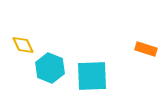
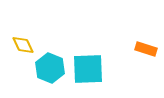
cyan square: moved 4 px left, 7 px up
